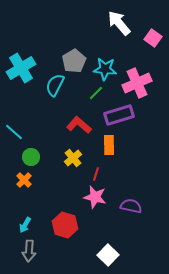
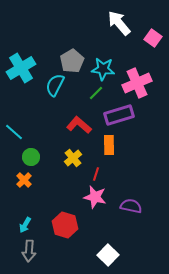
gray pentagon: moved 2 px left
cyan star: moved 2 px left
